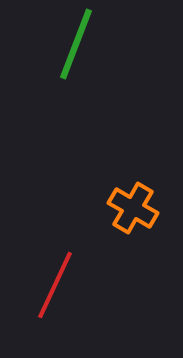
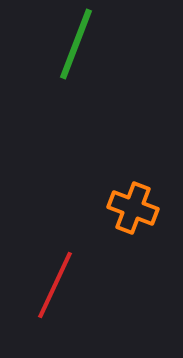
orange cross: rotated 9 degrees counterclockwise
